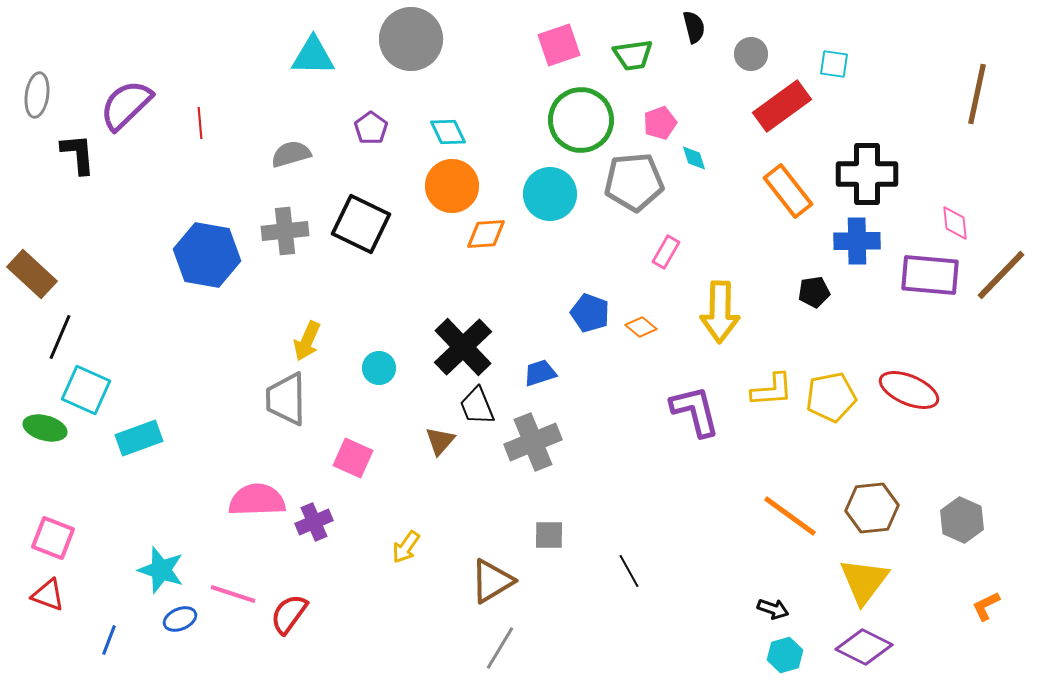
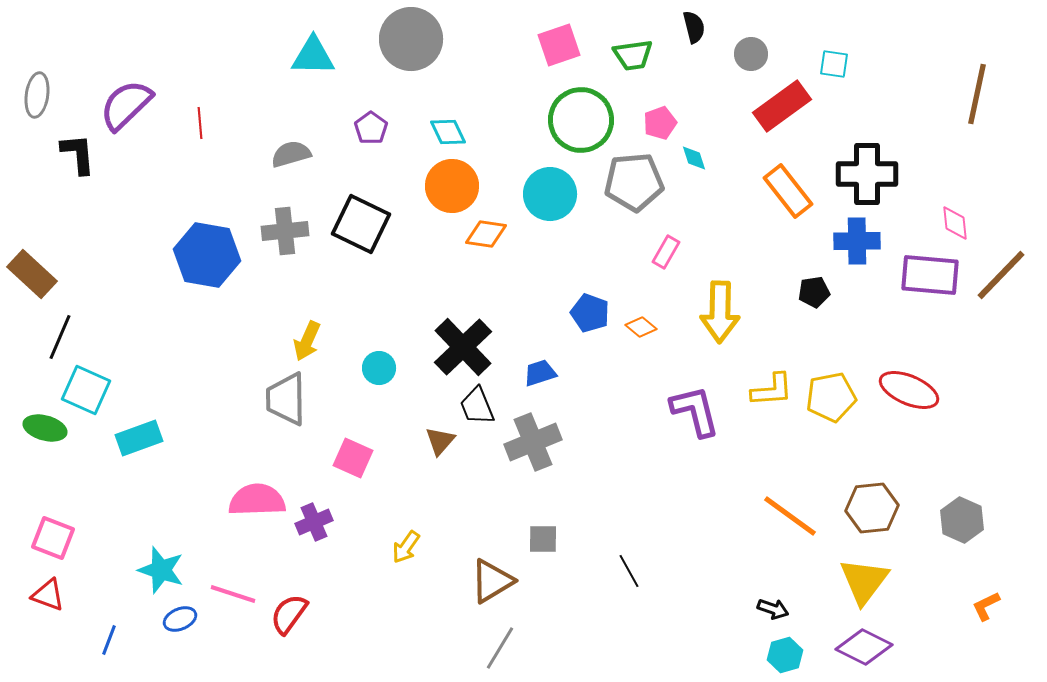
orange diamond at (486, 234): rotated 12 degrees clockwise
gray square at (549, 535): moved 6 px left, 4 px down
